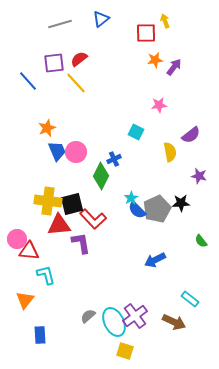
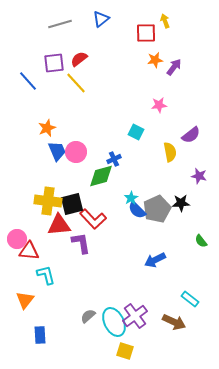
green diamond at (101, 176): rotated 48 degrees clockwise
